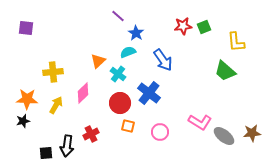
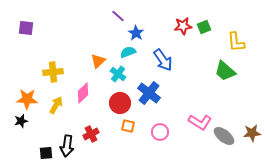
black star: moved 2 px left
